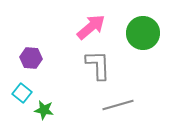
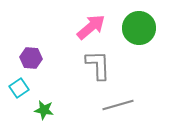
green circle: moved 4 px left, 5 px up
cyan square: moved 3 px left, 5 px up; rotated 18 degrees clockwise
